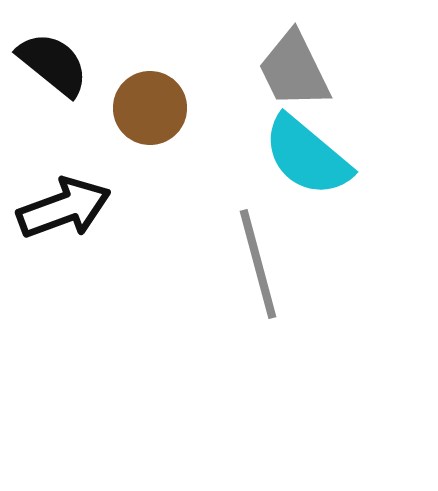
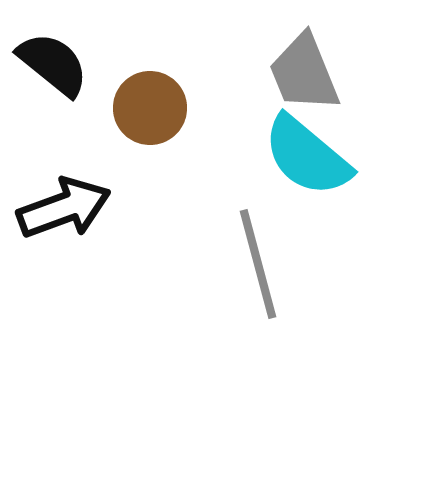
gray trapezoid: moved 10 px right, 3 px down; rotated 4 degrees clockwise
